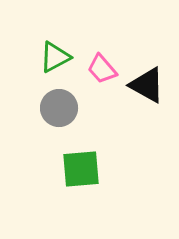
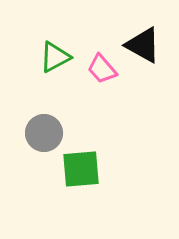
black triangle: moved 4 px left, 40 px up
gray circle: moved 15 px left, 25 px down
